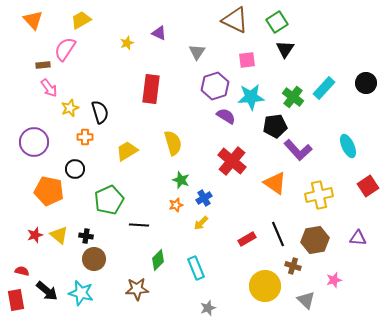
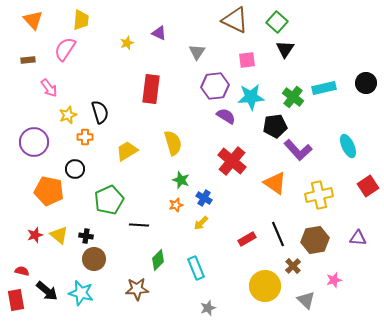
yellow trapezoid at (81, 20): rotated 125 degrees clockwise
green square at (277, 22): rotated 15 degrees counterclockwise
brown rectangle at (43, 65): moved 15 px left, 5 px up
purple hexagon at (215, 86): rotated 12 degrees clockwise
cyan rectangle at (324, 88): rotated 35 degrees clockwise
yellow star at (70, 108): moved 2 px left, 7 px down
blue cross at (204, 198): rotated 28 degrees counterclockwise
brown cross at (293, 266): rotated 28 degrees clockwise
